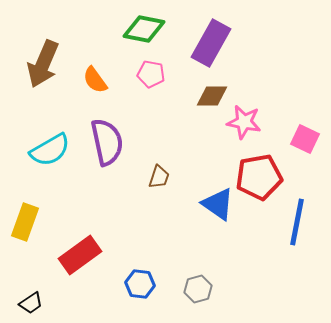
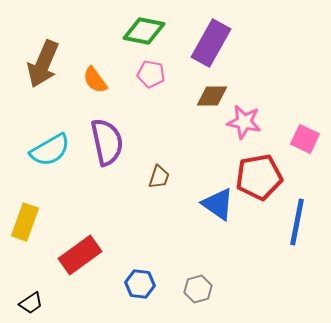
green diamond: moved 2 px down
